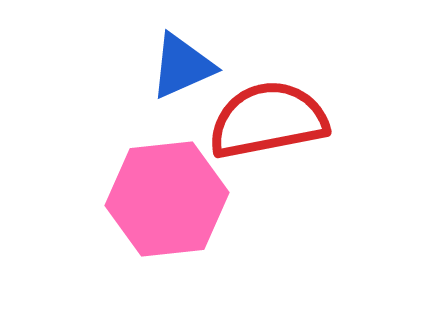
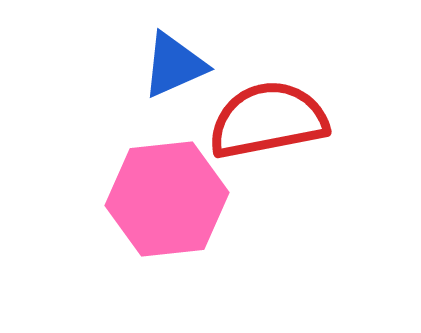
blue triangle: moved 8 px left, 1 px up
